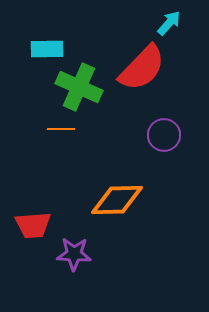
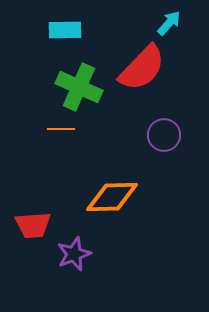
cyan rectangle: moved 18 px right, 19 px up
orange diamond: moved 5 px left, 3 px up
purple star: rotated 24 degrees counterclockwise
